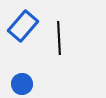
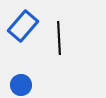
blue circle: moved 1 px left, 1 px down
